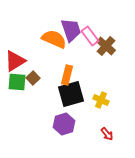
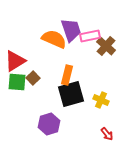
pink rectangle: rotated 66 degrees counterclockwise
purple hexagon: moved 15 px left
